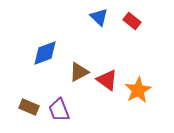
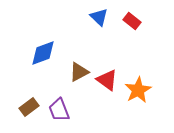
blue diamond: moved 2 px left
brown rectangle: rotated 60 degrees counterclockwise
